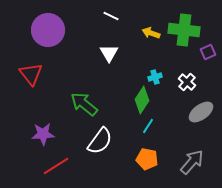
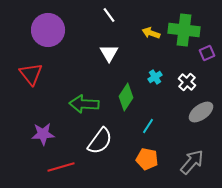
white line: moved 2 px left, 1 px up; rotated 28 degrees clockwise
purple square: moved 1 px left, 1 px down
cyan cross: rotated 16 degrees counterclockwise
green diamond: moved 16 px left, 3 px up
green arrow: rotated 36 degrees counterclockwise
red line: moved 5 px right, 1 px down; rotated 16 degrees clockwise
